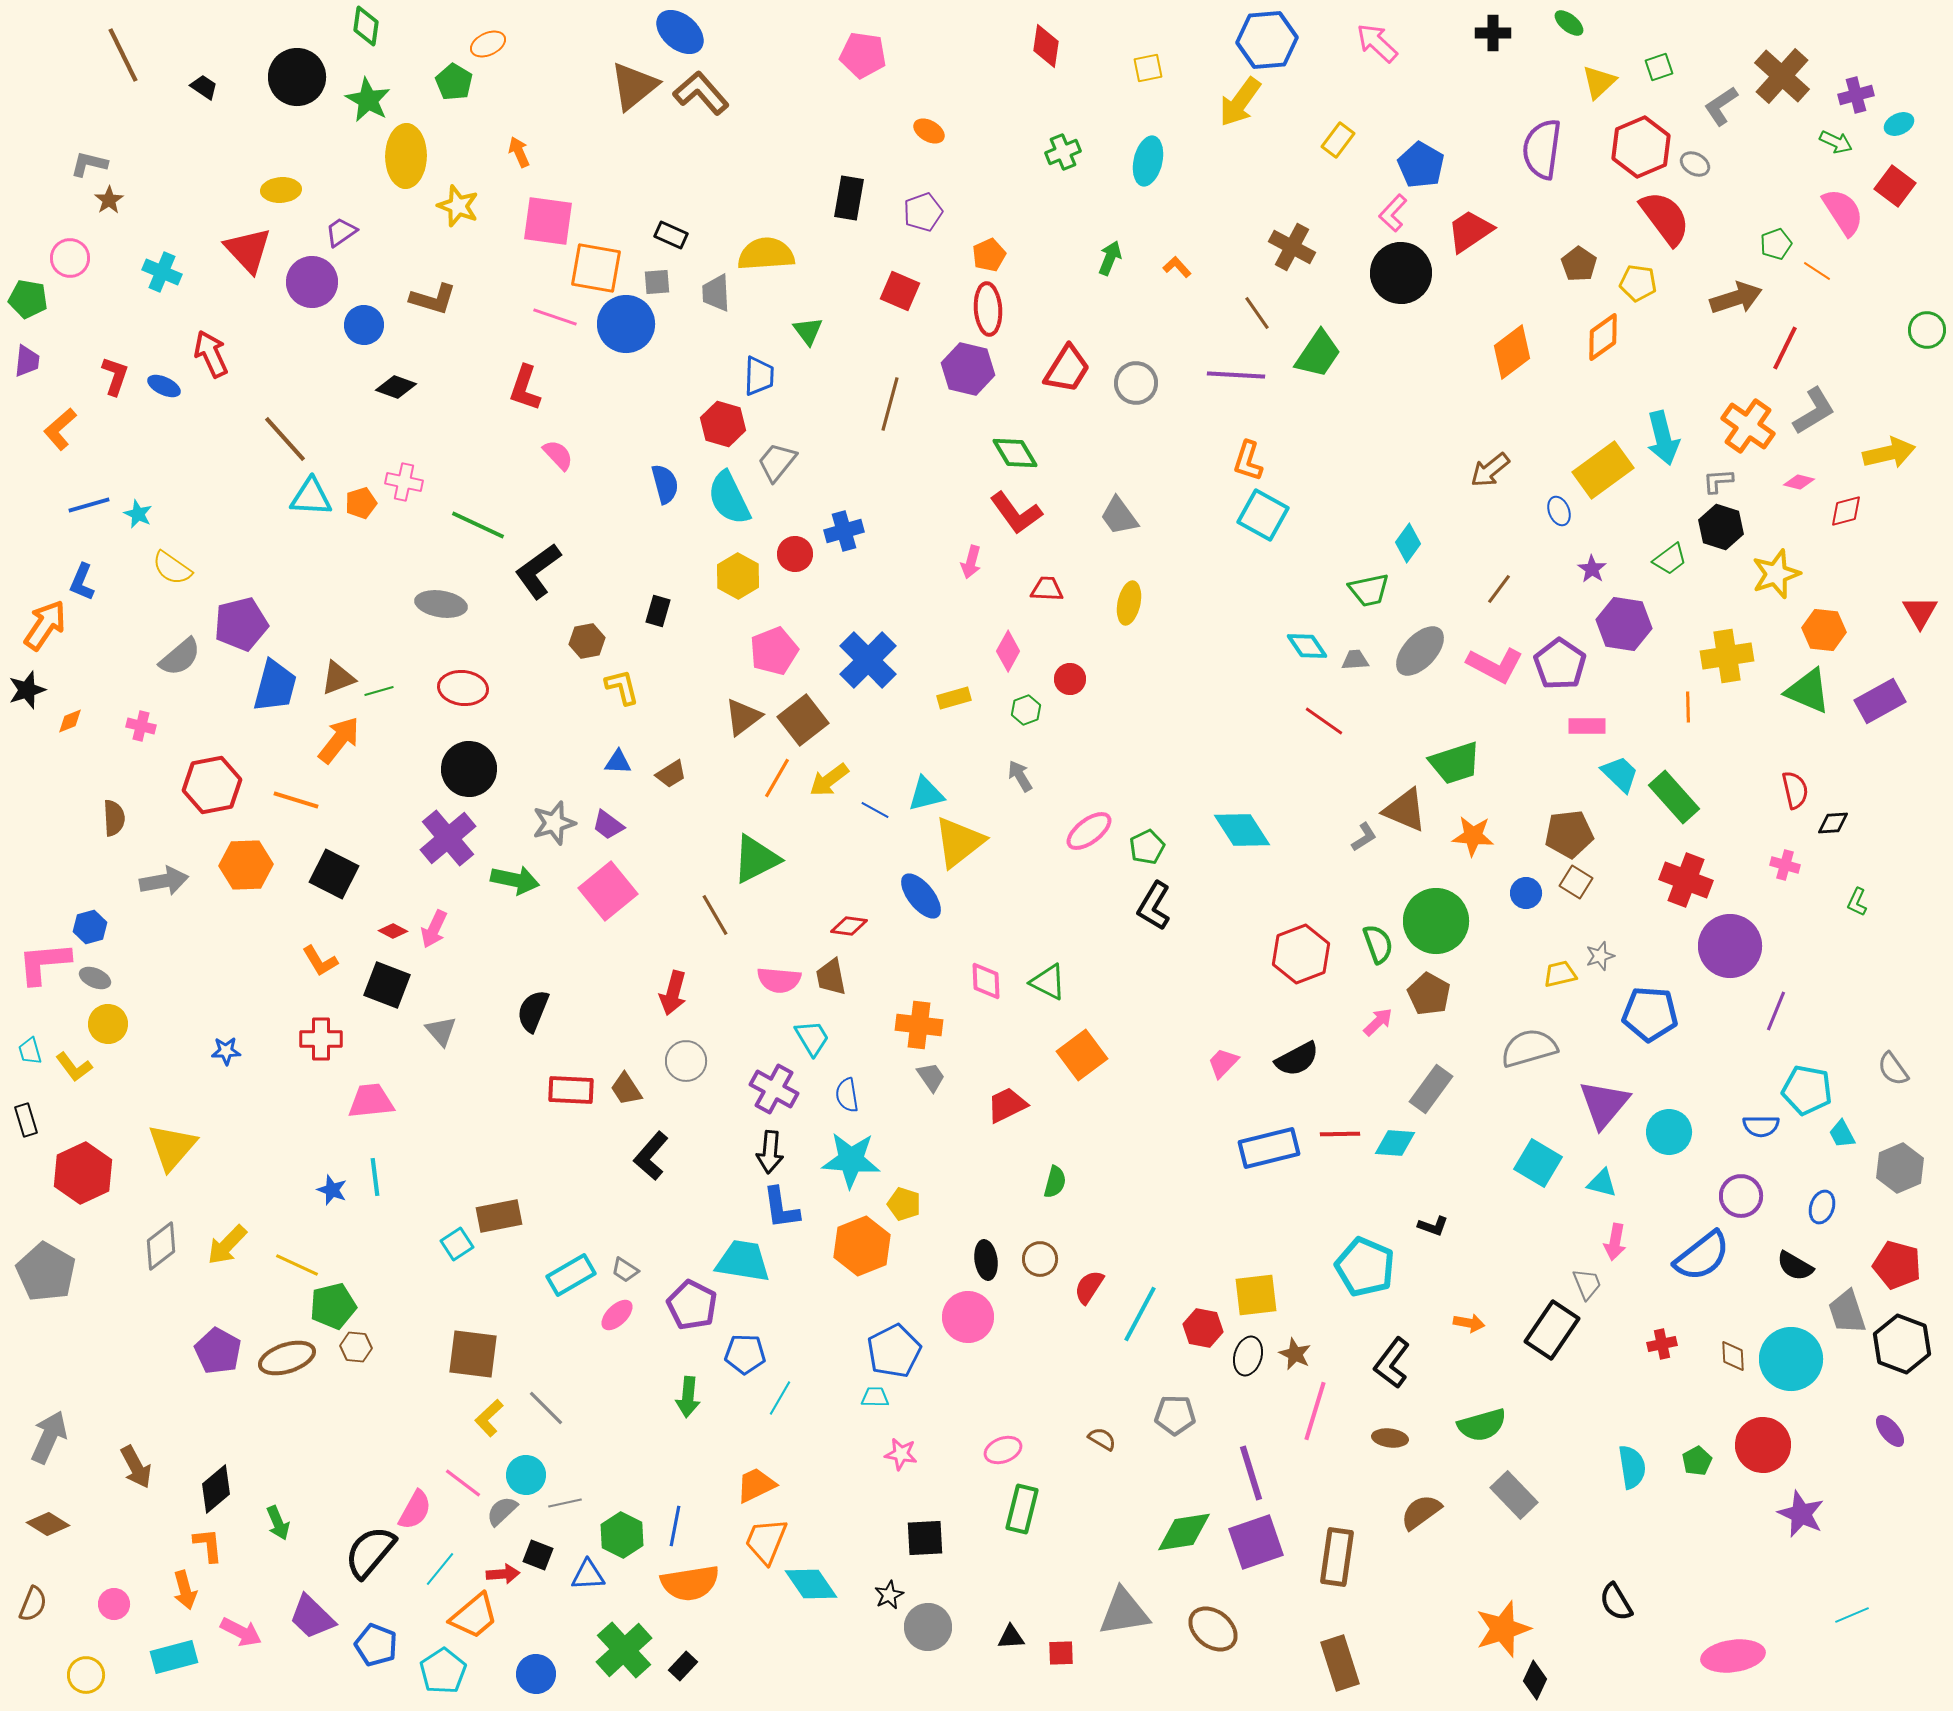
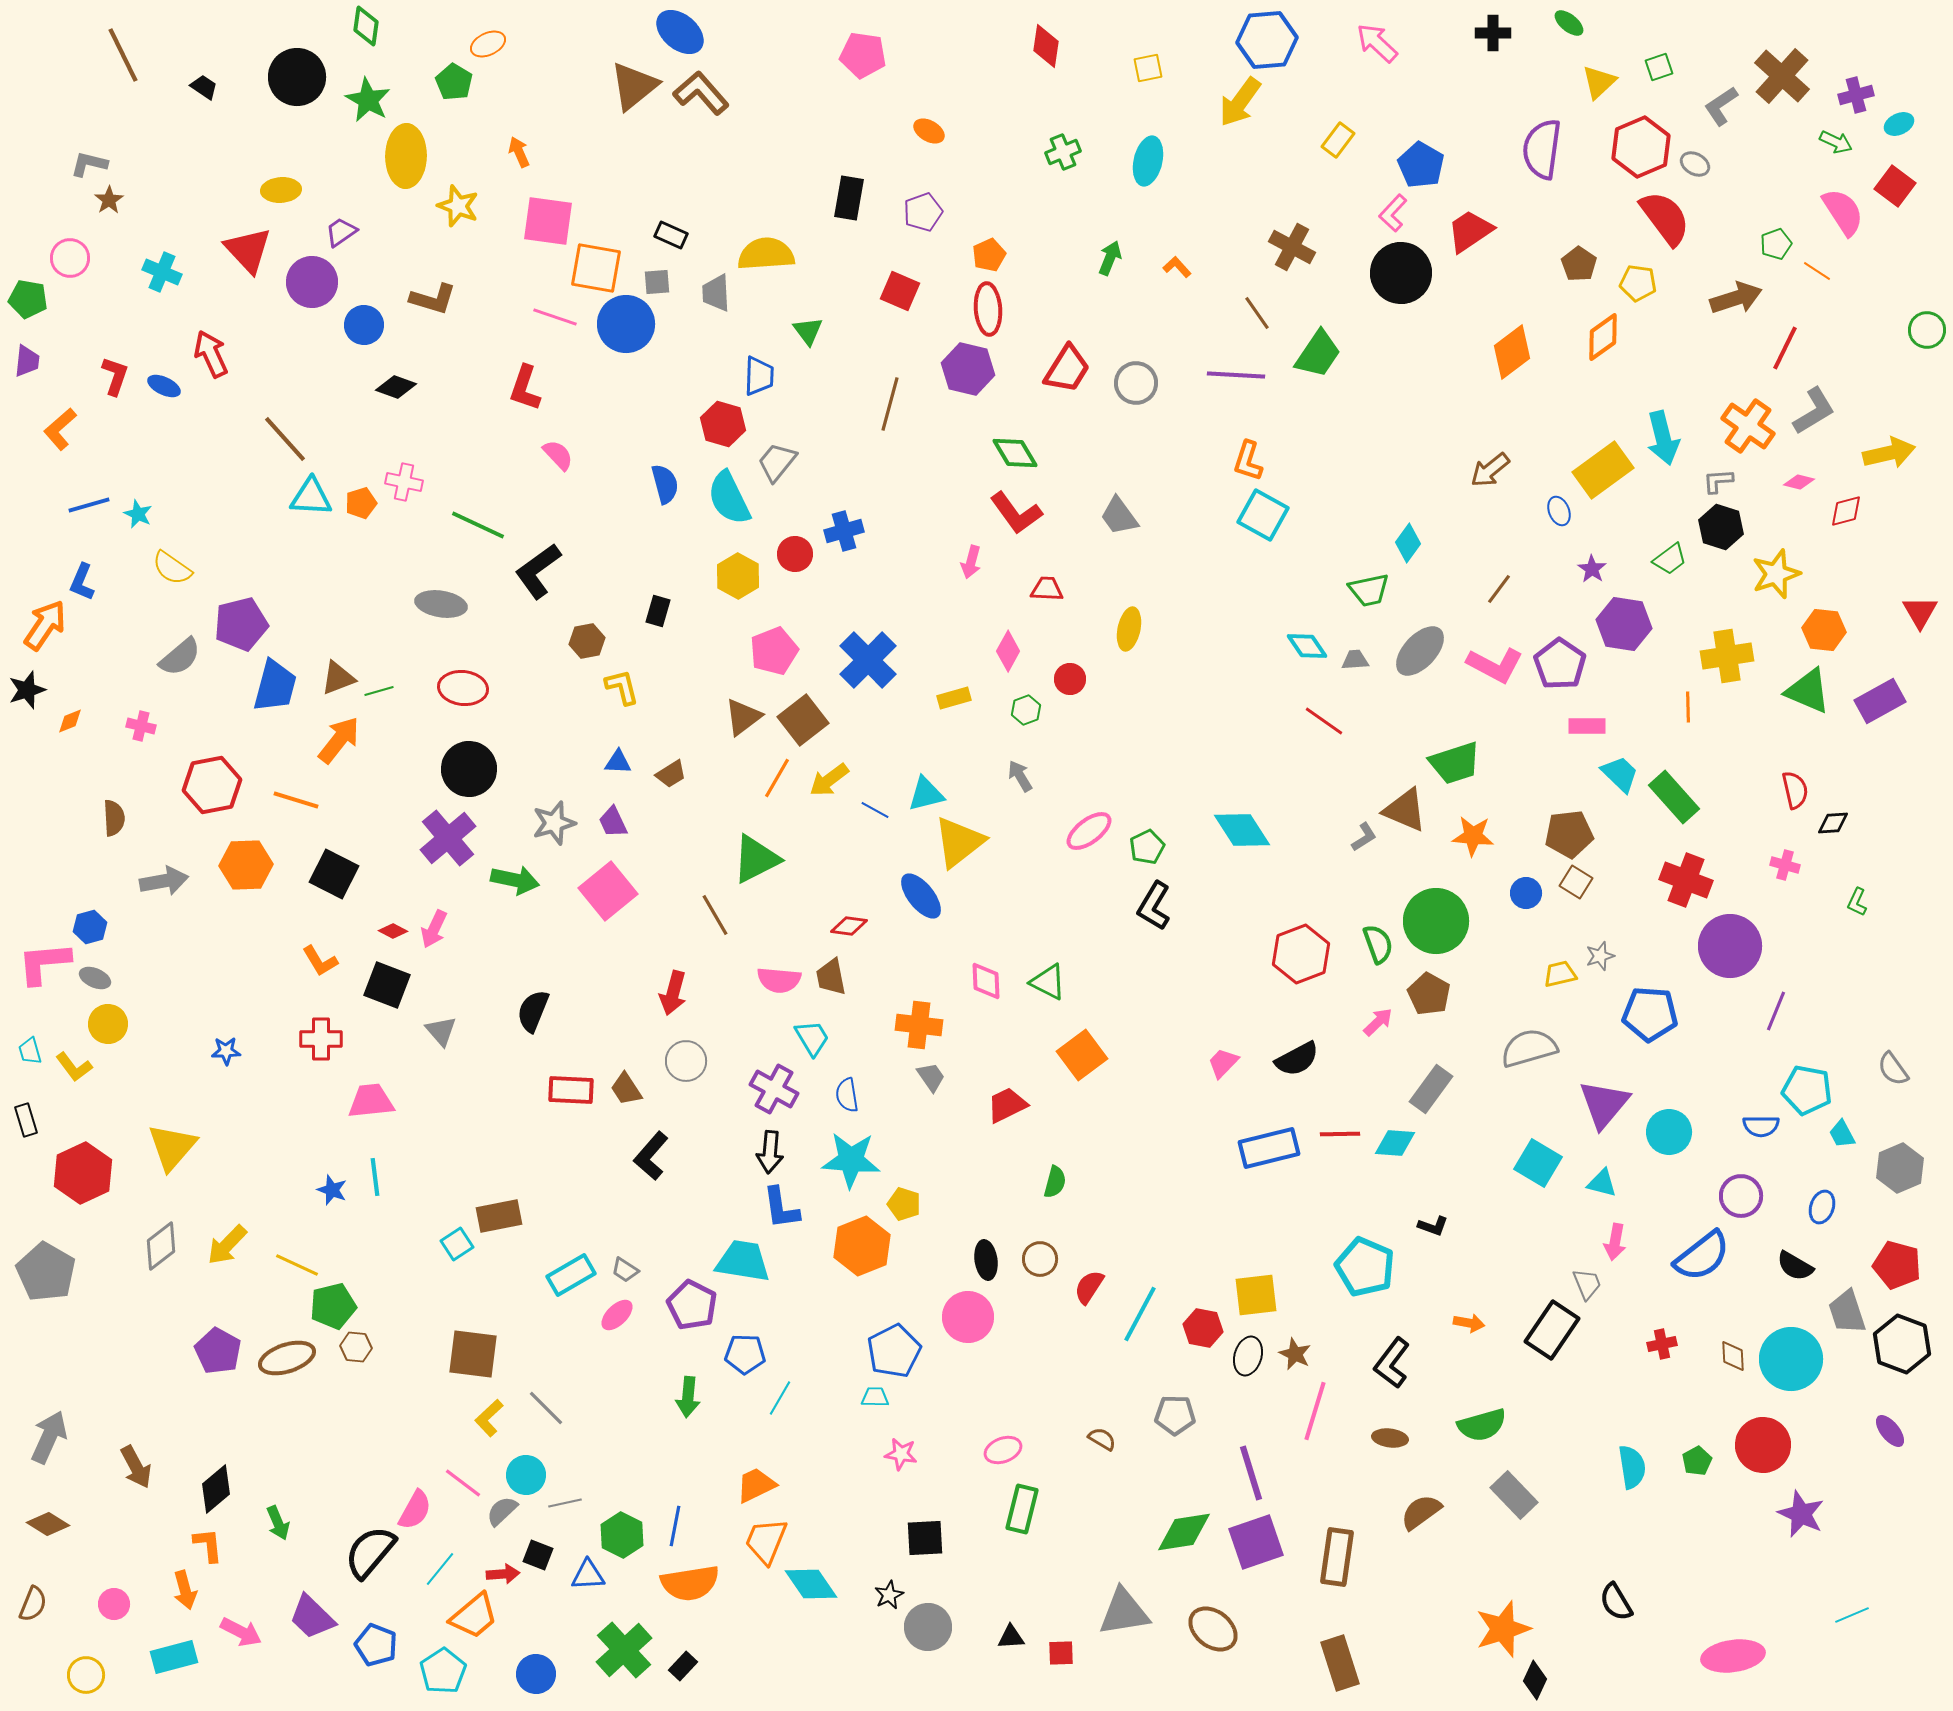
yellow ellipse at (1129, 603): moved 26 px down
purple trapezoid at (608, 825): moved 5 px right, 3 px up; rotated 28 degrees clockwise
